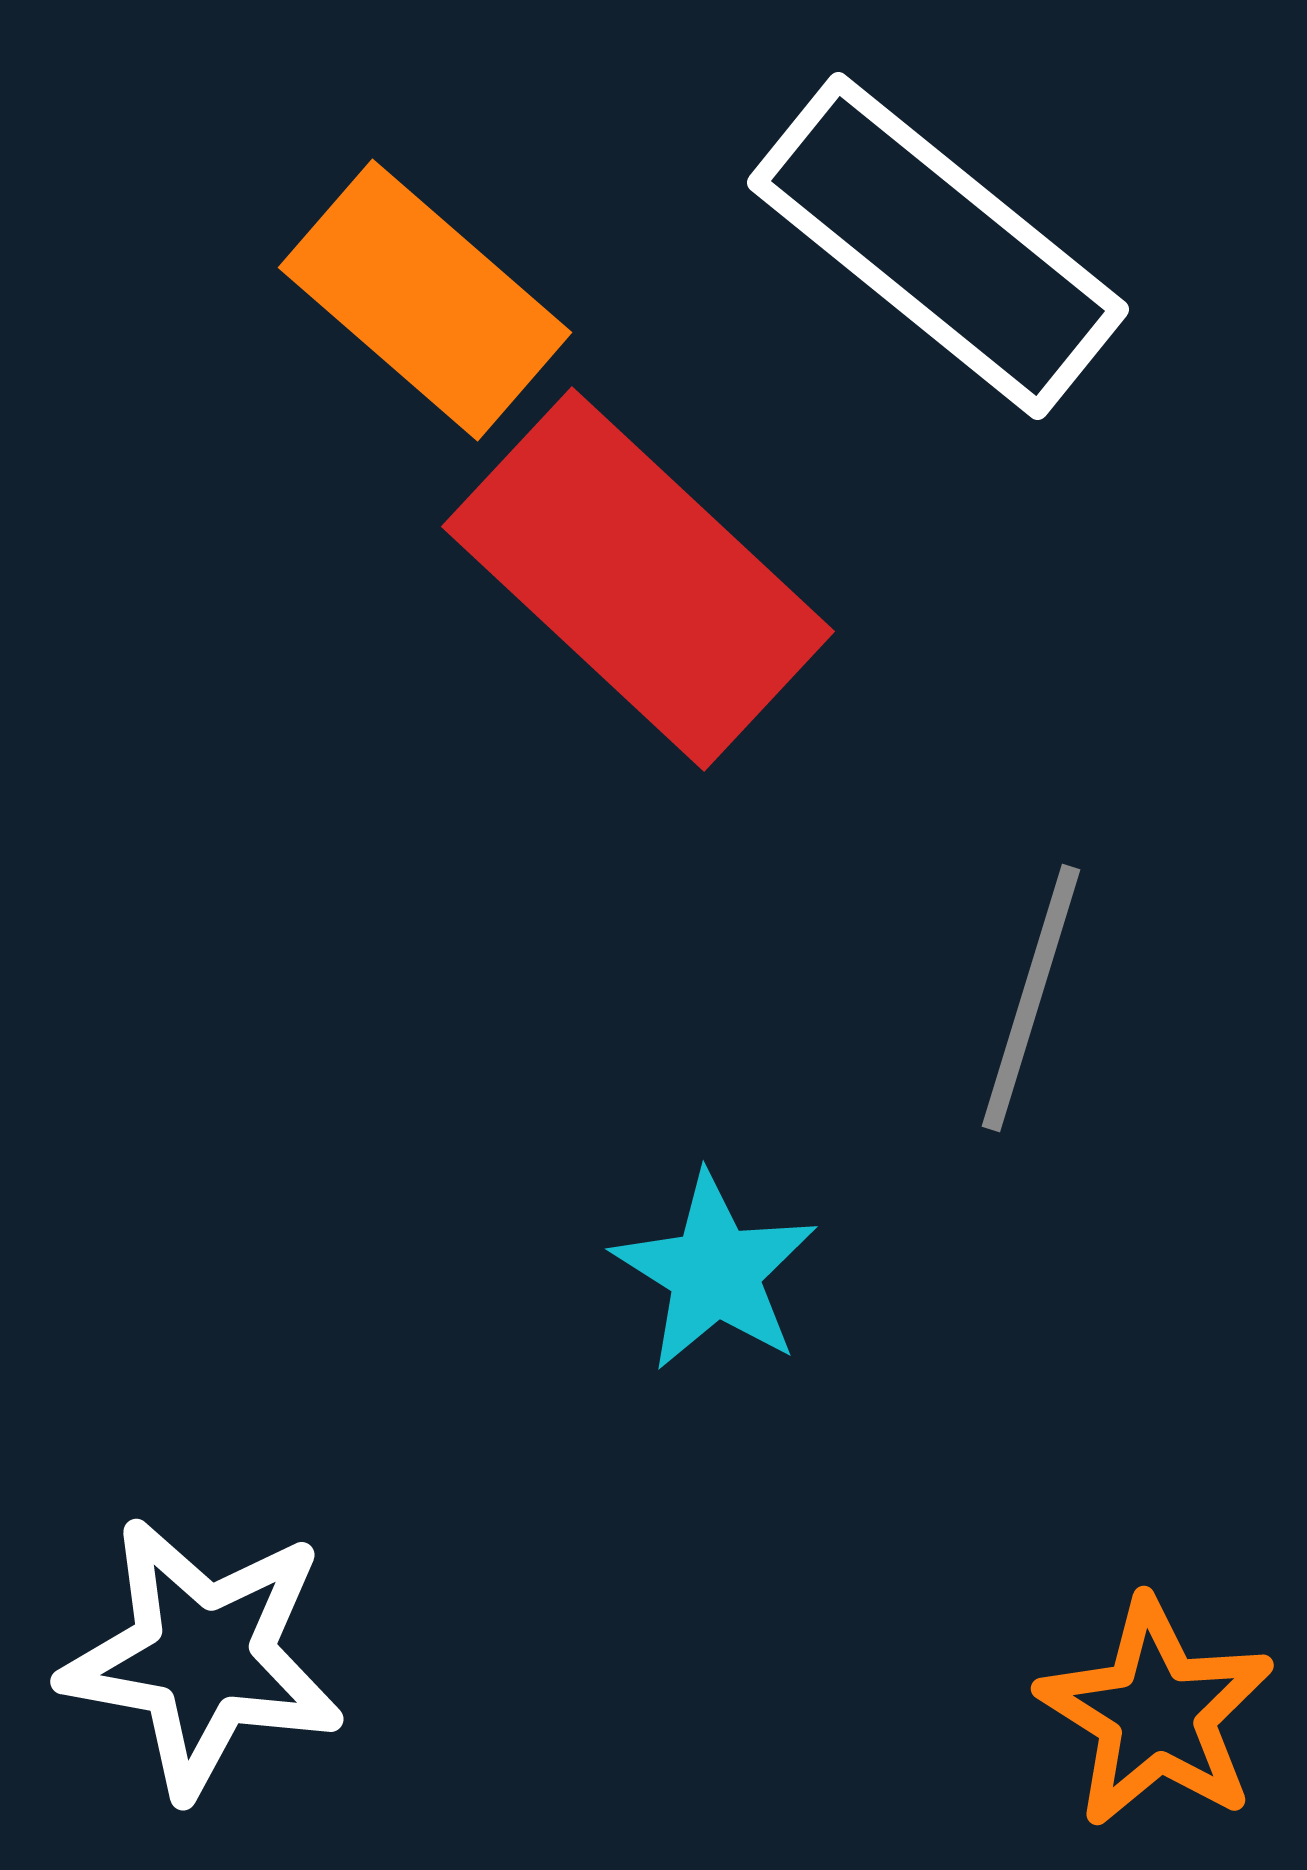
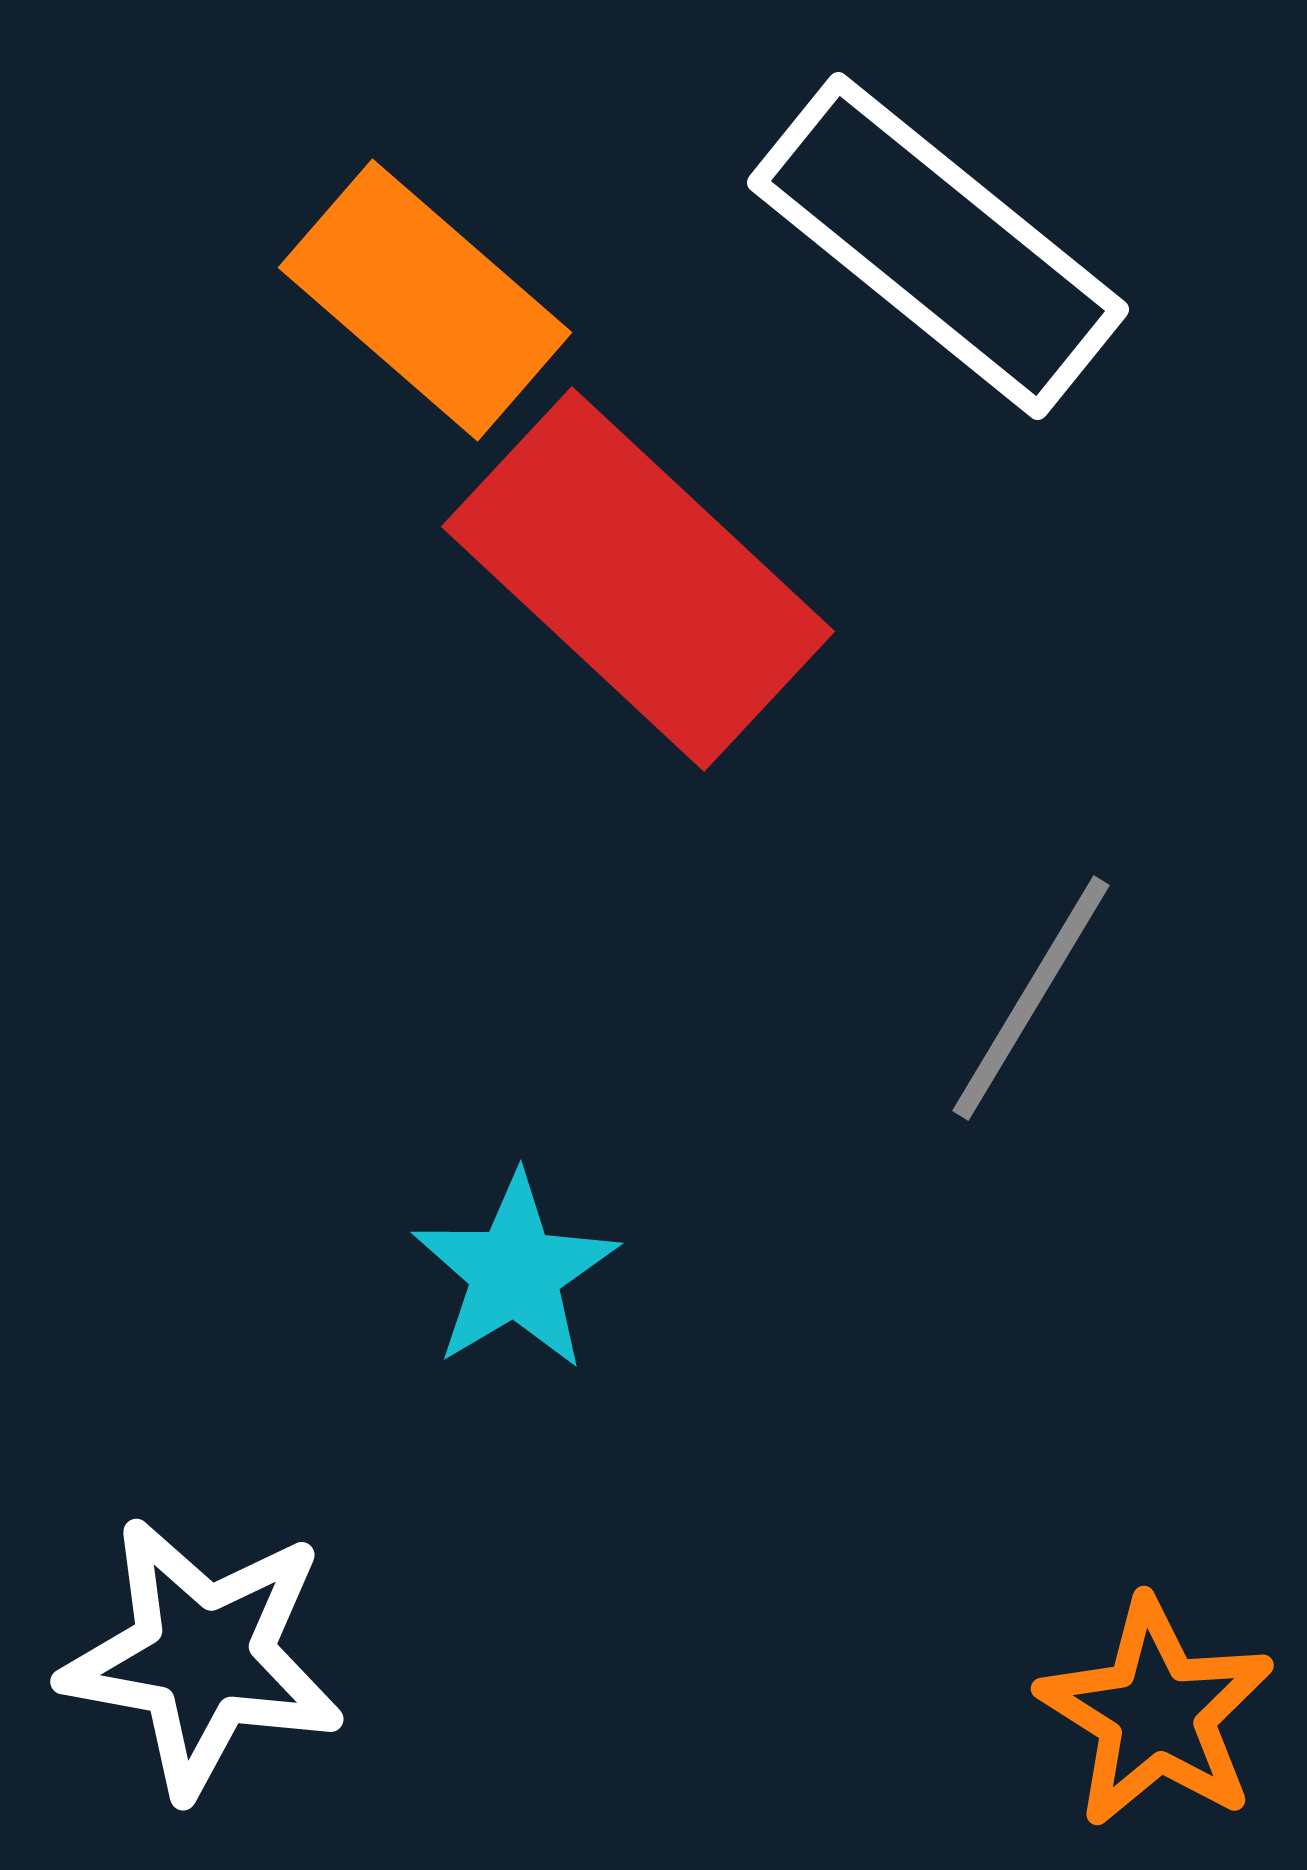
gray line: rotated 14 degrees clockwise
cyan star: moved 200 px left; rotated 9 degrees clockwise
